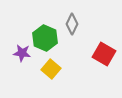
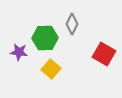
green hexagon: rotated 25 degrees counterclockwise
purple star: moved 3 px left, 1 px up
